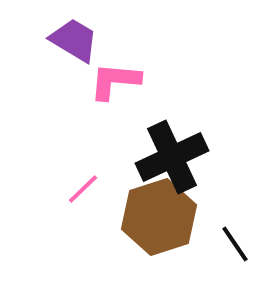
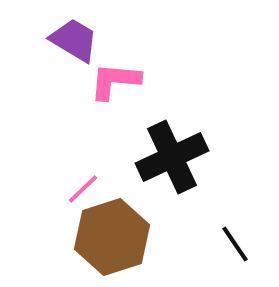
brown hexagon: moved 47 px left, 20 px down
